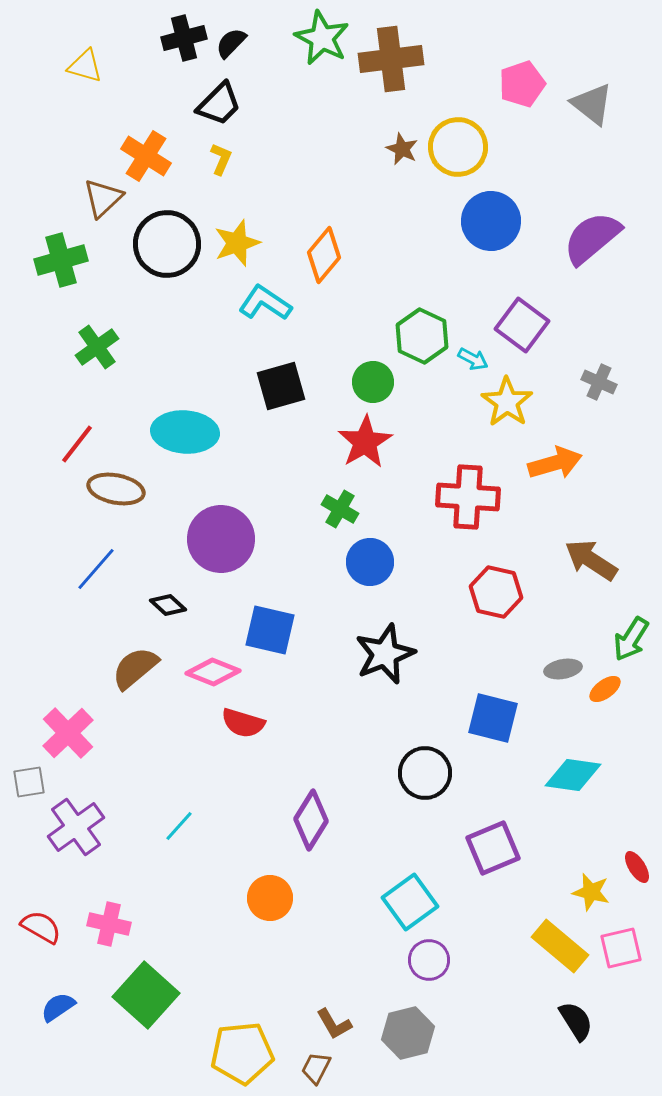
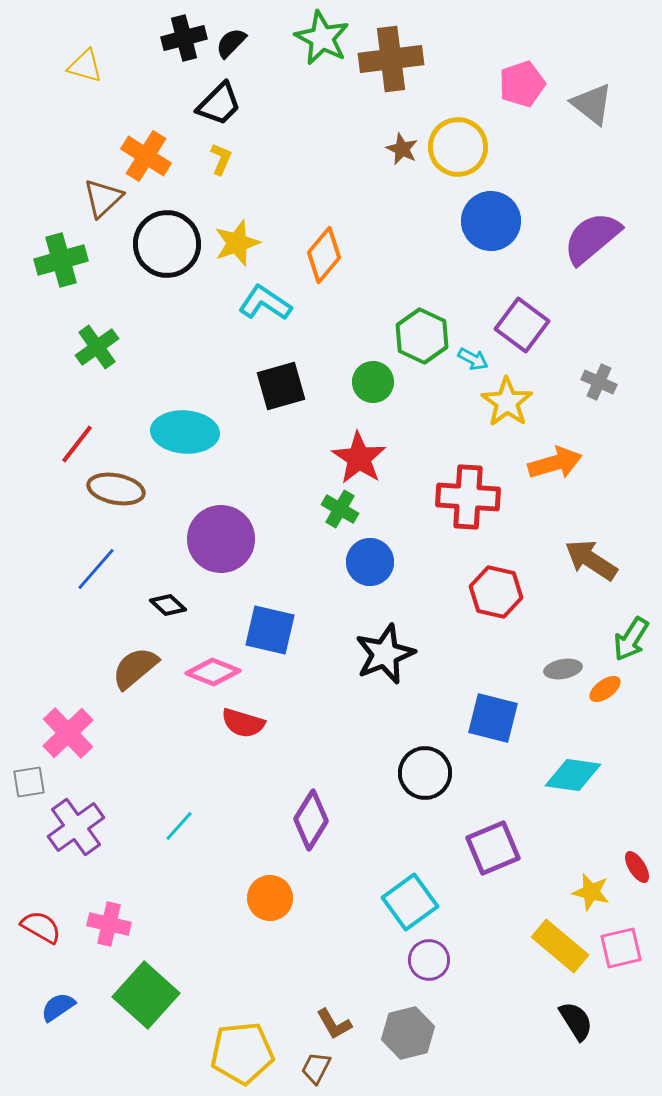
red star at (365, 442): moved 6 px left, 16 px down; rotated 8 degrees counterclockwise
